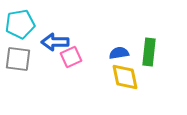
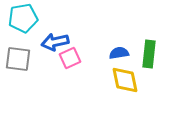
cyan pentagon: moved 3 px right, 6 px up
blue arrow: rotated 12 degrees counterclockwise
green rectangle: moved 2 px down
pink square: moved 1 px left, 1 px down
yellow diamond: moved 3 px down
